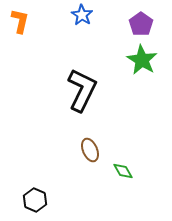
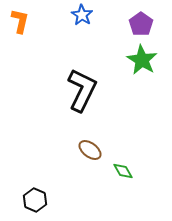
brown ellipse: rotated 30 degrees counterclockwise
